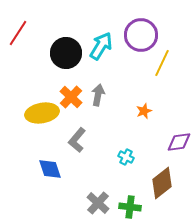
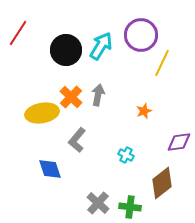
black circle: moved 3 px up
cyan cross: moved 2 px up
